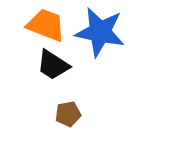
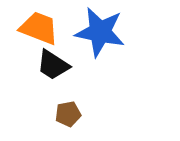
orange trapezoid: moved 7 px left, 3 px down
